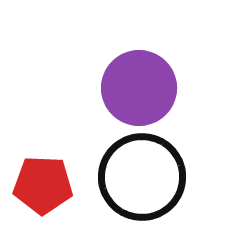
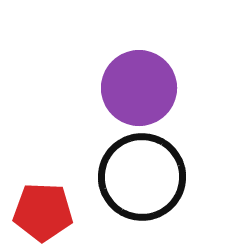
red pentagon: moved 27 px down
